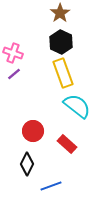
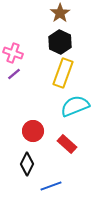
black hexagon: moved 1 px left
yellow rectangle: rotated 40 degrees clockwise
cyan semicircle: moved 2 px left; rotated 60 degrees counterclockwise
